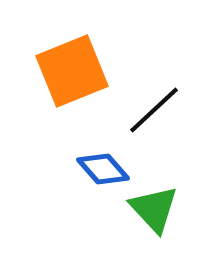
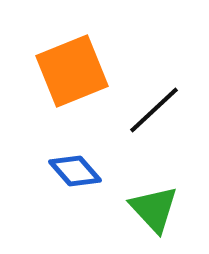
blue diamond: moved 28 px left, 2 px down
